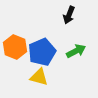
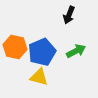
orange hexagon: rotated 10 degrees counterclockwise
